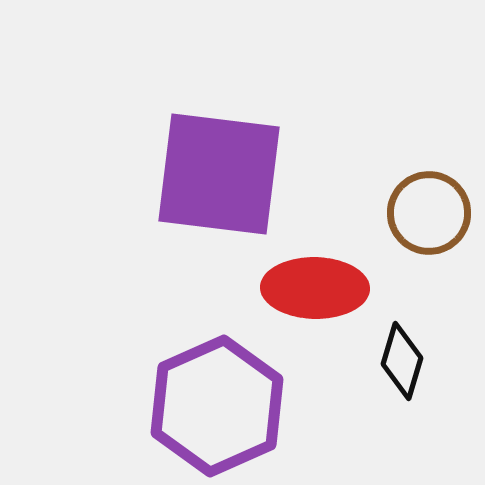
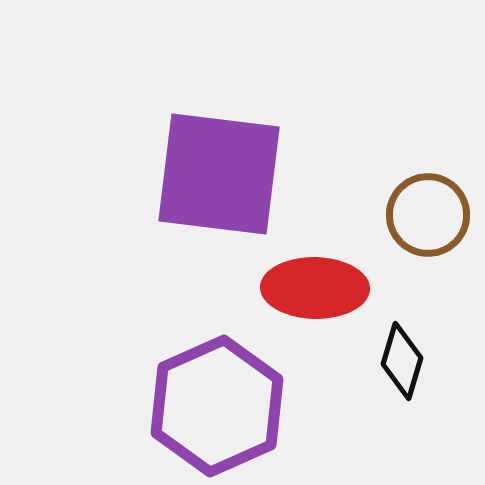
brown circle: moved 1 px left, 2 px down
